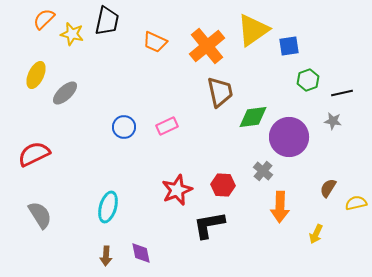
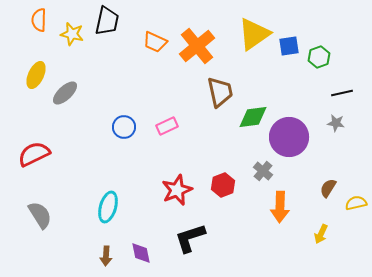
orange semicircle: moved 5 px left, 1 px down; rotated 45 degrees counterclockwise
yellow triangle: moved 1 px right, 4 px down
orange cross: moved 10 px left
green hexagon: moved 11 px right, 23 px up
gray star: moved 3 px right, 2 px down
red hexagon: rotated 25 degrees counterclockwise
black L-shape: moved 19 px left, 13 px down; rotated 8 degrees counterclockwise
yellow arrow: moved 5 px right
